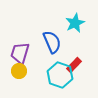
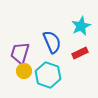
cyan star: moved 6 px right, 3 px down
red rectangle: moved 6 px right, 12 px up; rotated 21 degrees clockwise
yellow circle: moved 5 px right
cyan hexagon: moved 12 px left
